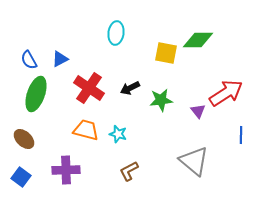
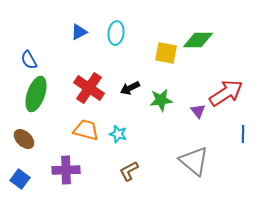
blue triangle: moved 19 px right, 27 px up
blue line: moved 2 px right, 1 px up
blue square: moved 1 px left, 2 px down
